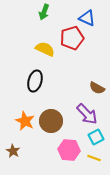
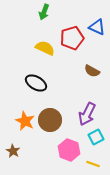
blue triangle: moved 10 px right, 9 px down
yellow semicircle: moved 1 px up
black ellipse: moved 1 px right, 2 px down; rotated 75 degrees counterclockwise
brown semicircle: moved 5 px left, 17 px up
purple arrow: rotated 70 degrees clockwise
brown circle: moved 1 px left, 1 px up
pink hexagon: rotated 15 degrees clockwise
yellow line: moved 1 px left, 6 px down
